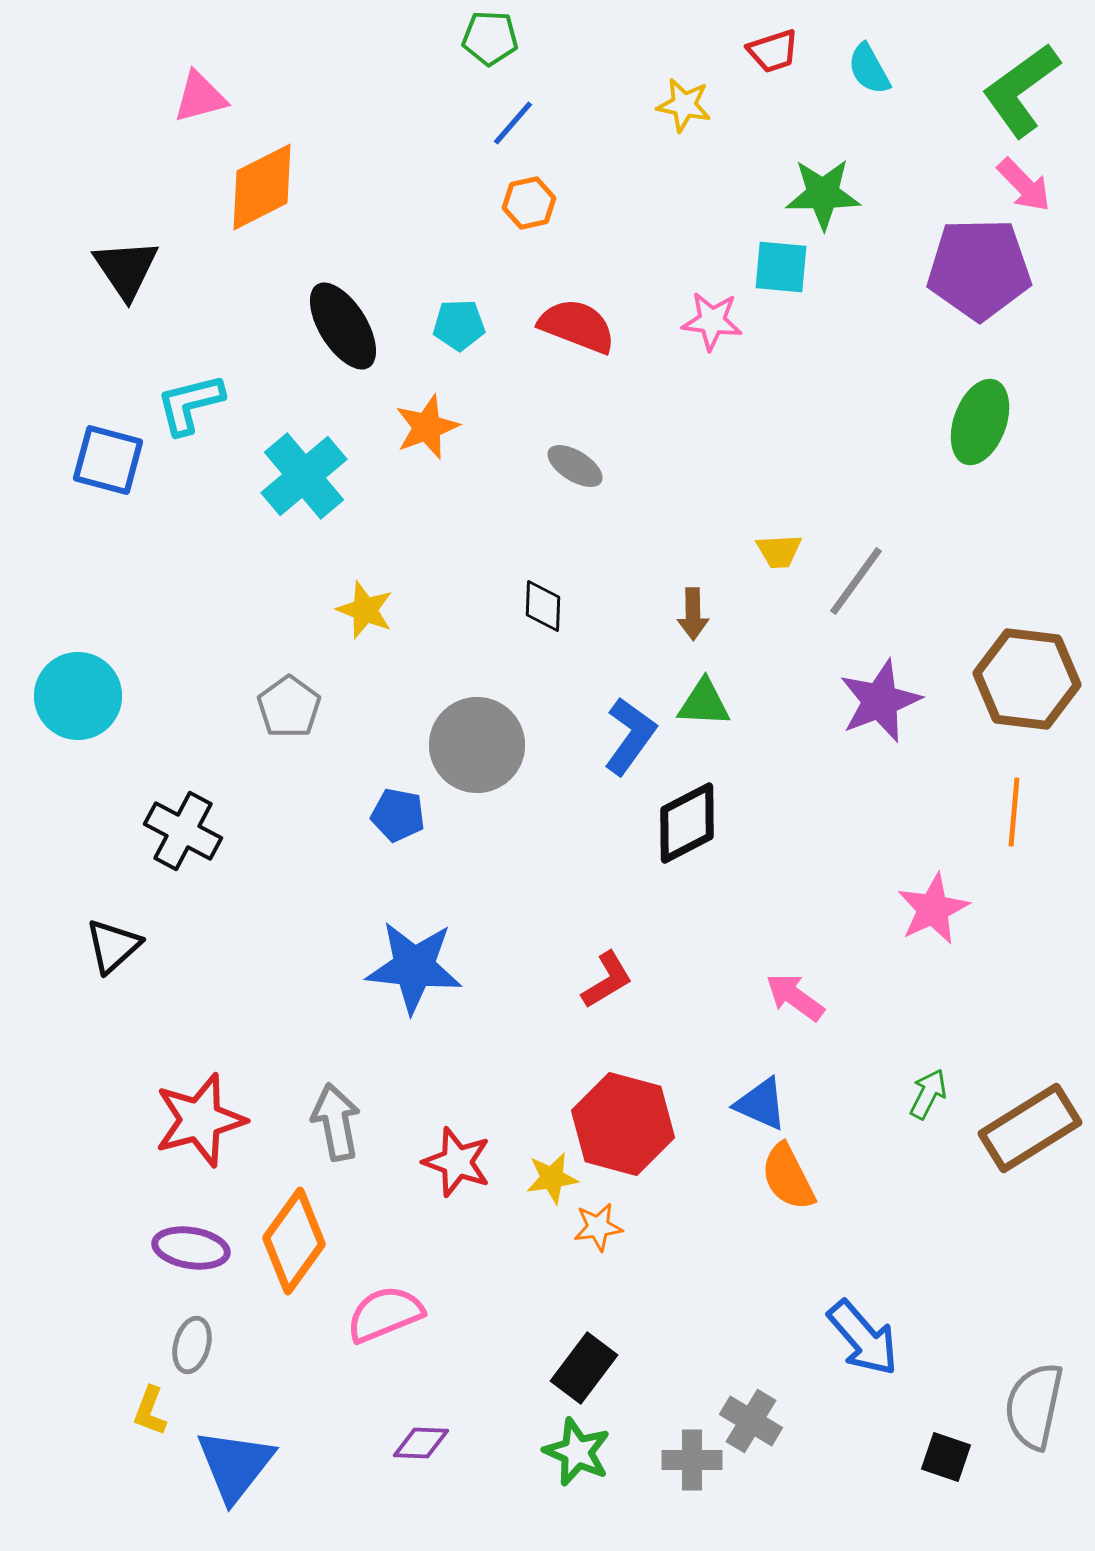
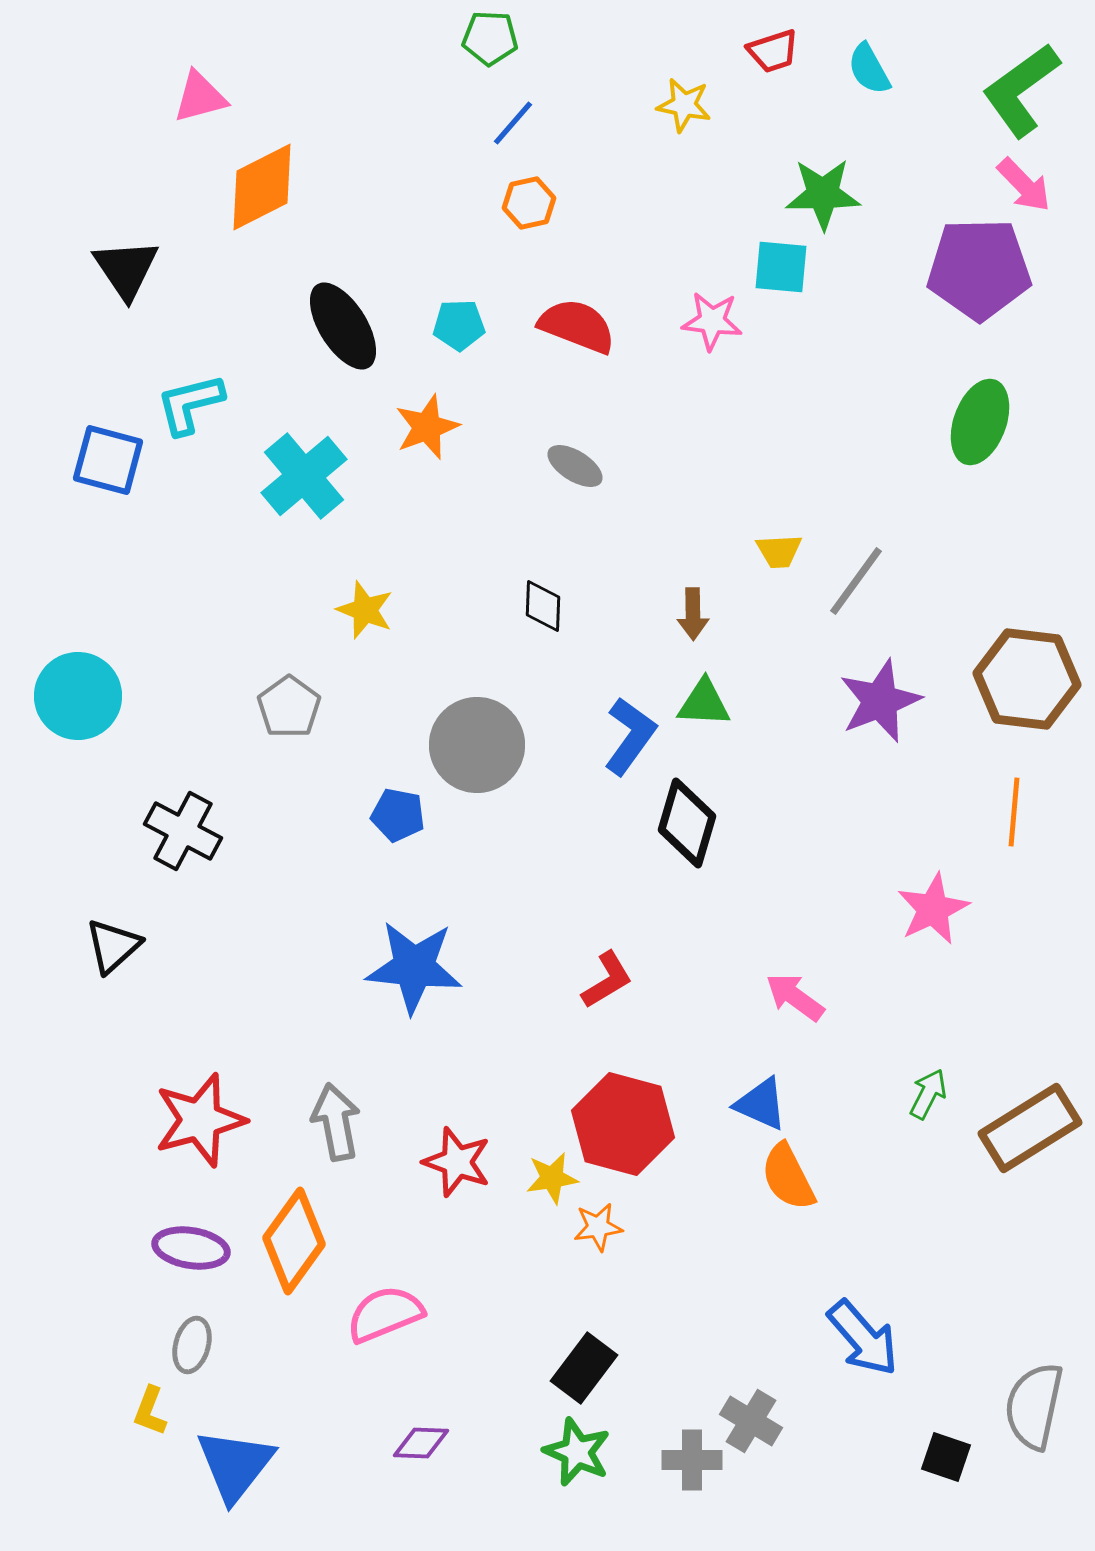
black diamond at (687, 823): rotated 46 degrees counterclockwise
